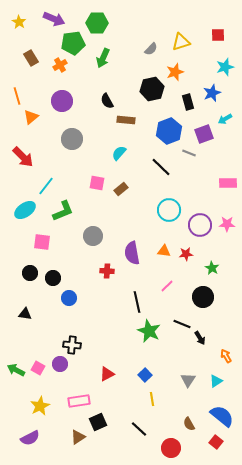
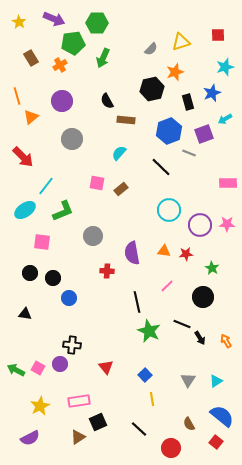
orange arrow at (226, 356): moved 15 px up
red triangle at (107, 374): moved 1 px left, 7 px up; rotated 42 degrees counterclockwise
